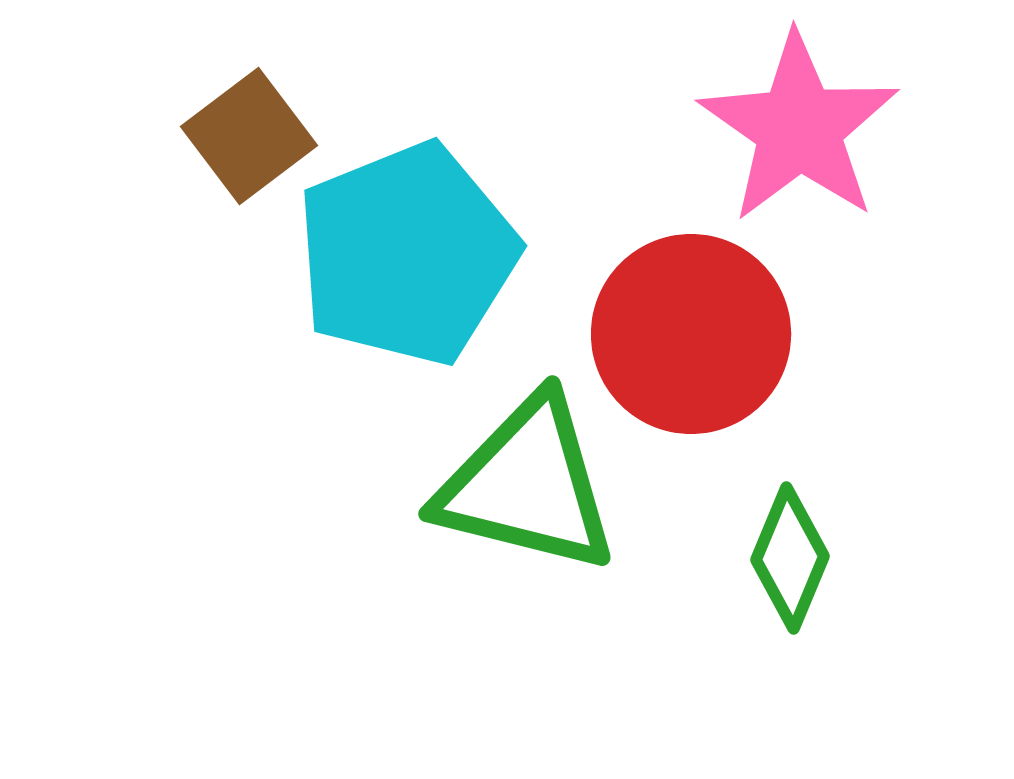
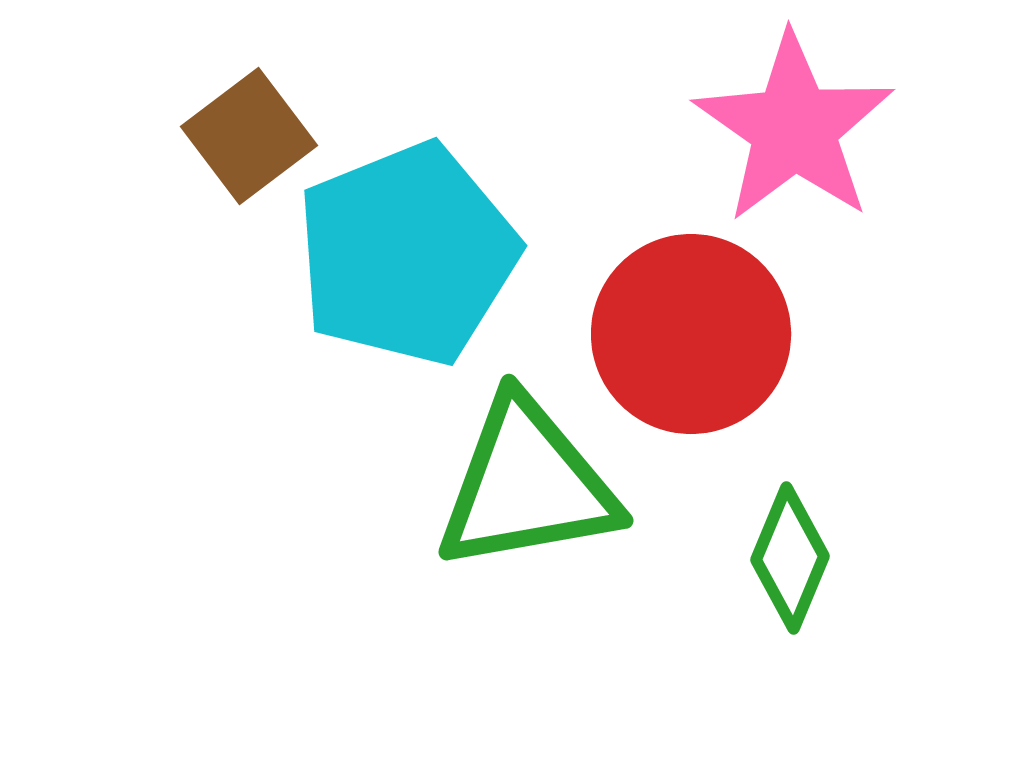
pink star: moved 5 px left
green triangle: rotated 24 degrees counterclockwise
